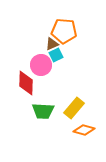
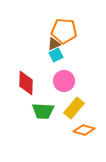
brown triangle: moved 2 px right
pink circle: moved 23 px right, 16 px down
